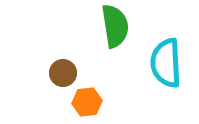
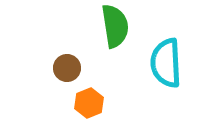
brown circle: moved 4 px right, 5 px up
orange hexagon: moved 2 px right, 1 px down; rotated 16 degrees counterclockwise
